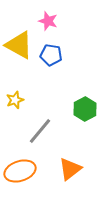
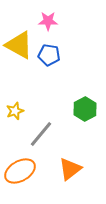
pink star: rotated 18 degrees counterclockwise
blue pentagon: moved 2 px left
yellow star: moved 11 px down
gray line: moved 1 px right, 3 px down
orange ellipse: rotated 12 degrees counterclockwise
